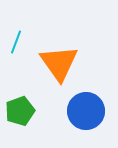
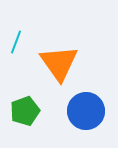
green pentagon: moved 5 px right
